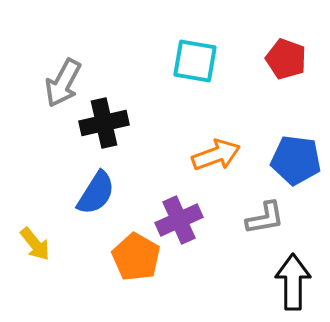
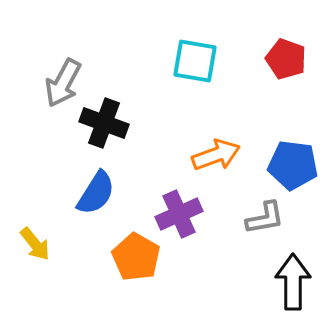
black cross: rotated 33 degrees clockwise
blue pentagon: moved 3 px left, 5 px down
purple cross: moved 6 px up
